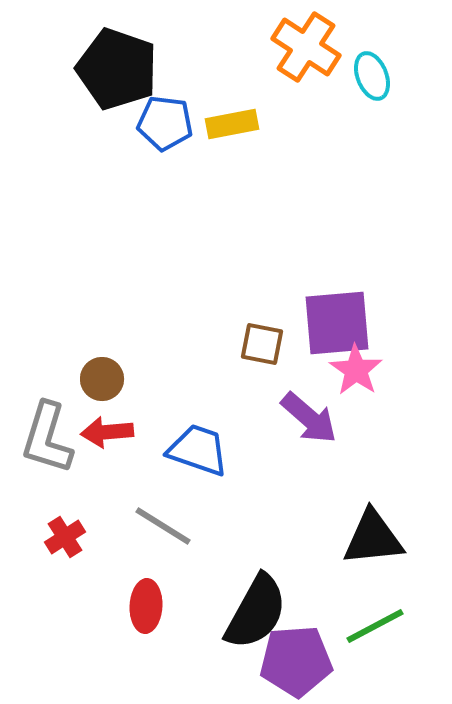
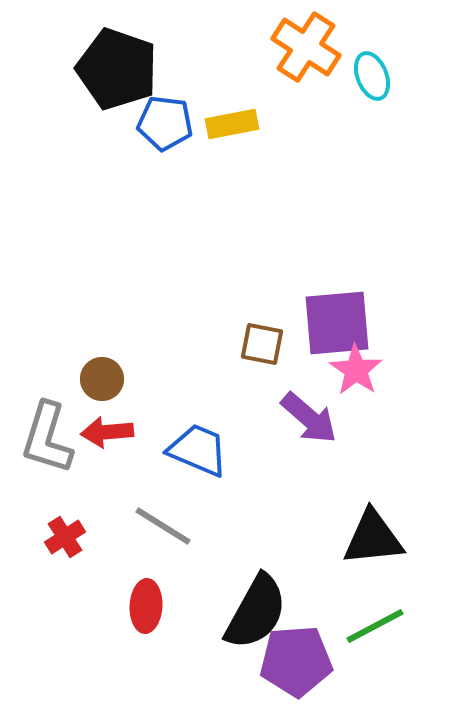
blue trapezoid: rotated 4 degrees clockwise
